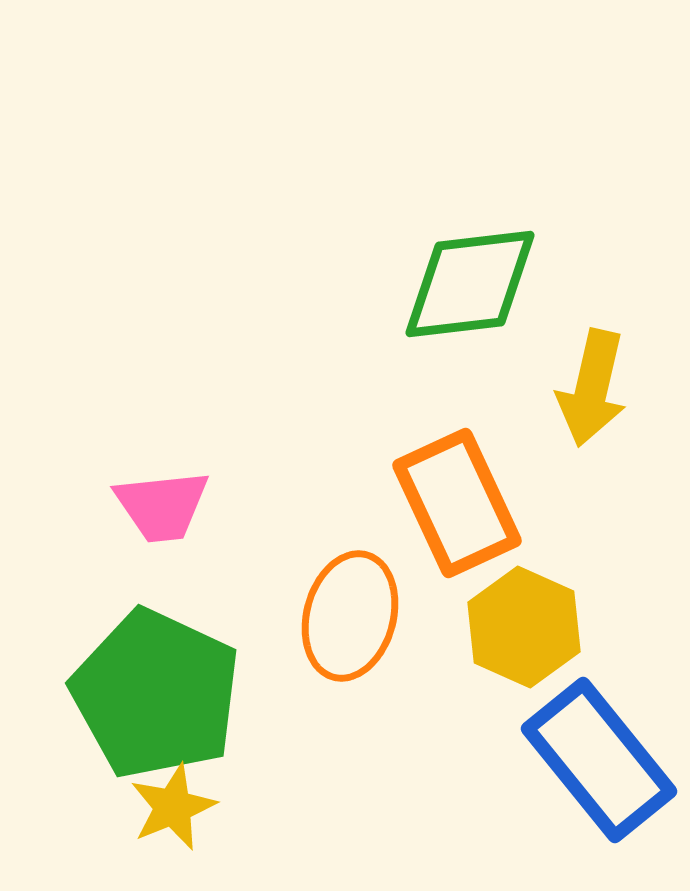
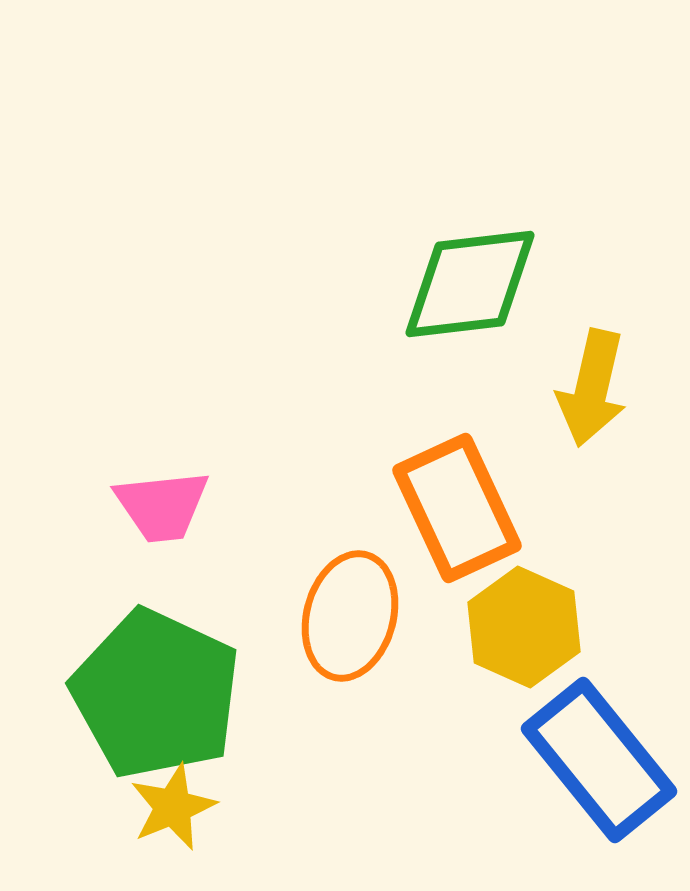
orange rectangle: moved 5 px down
